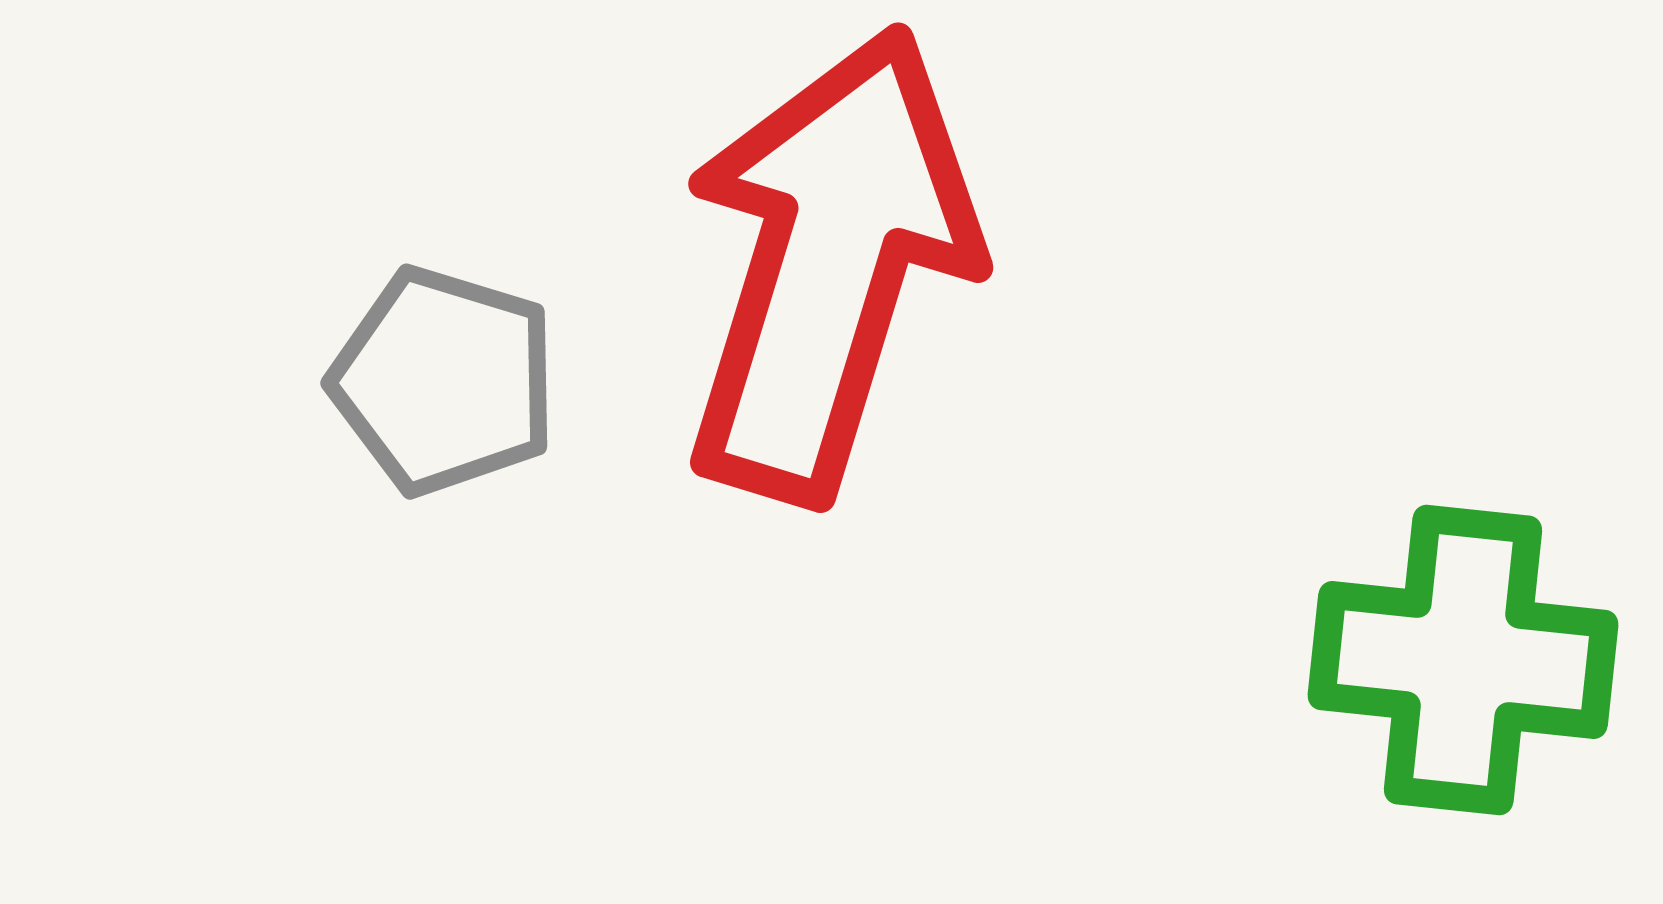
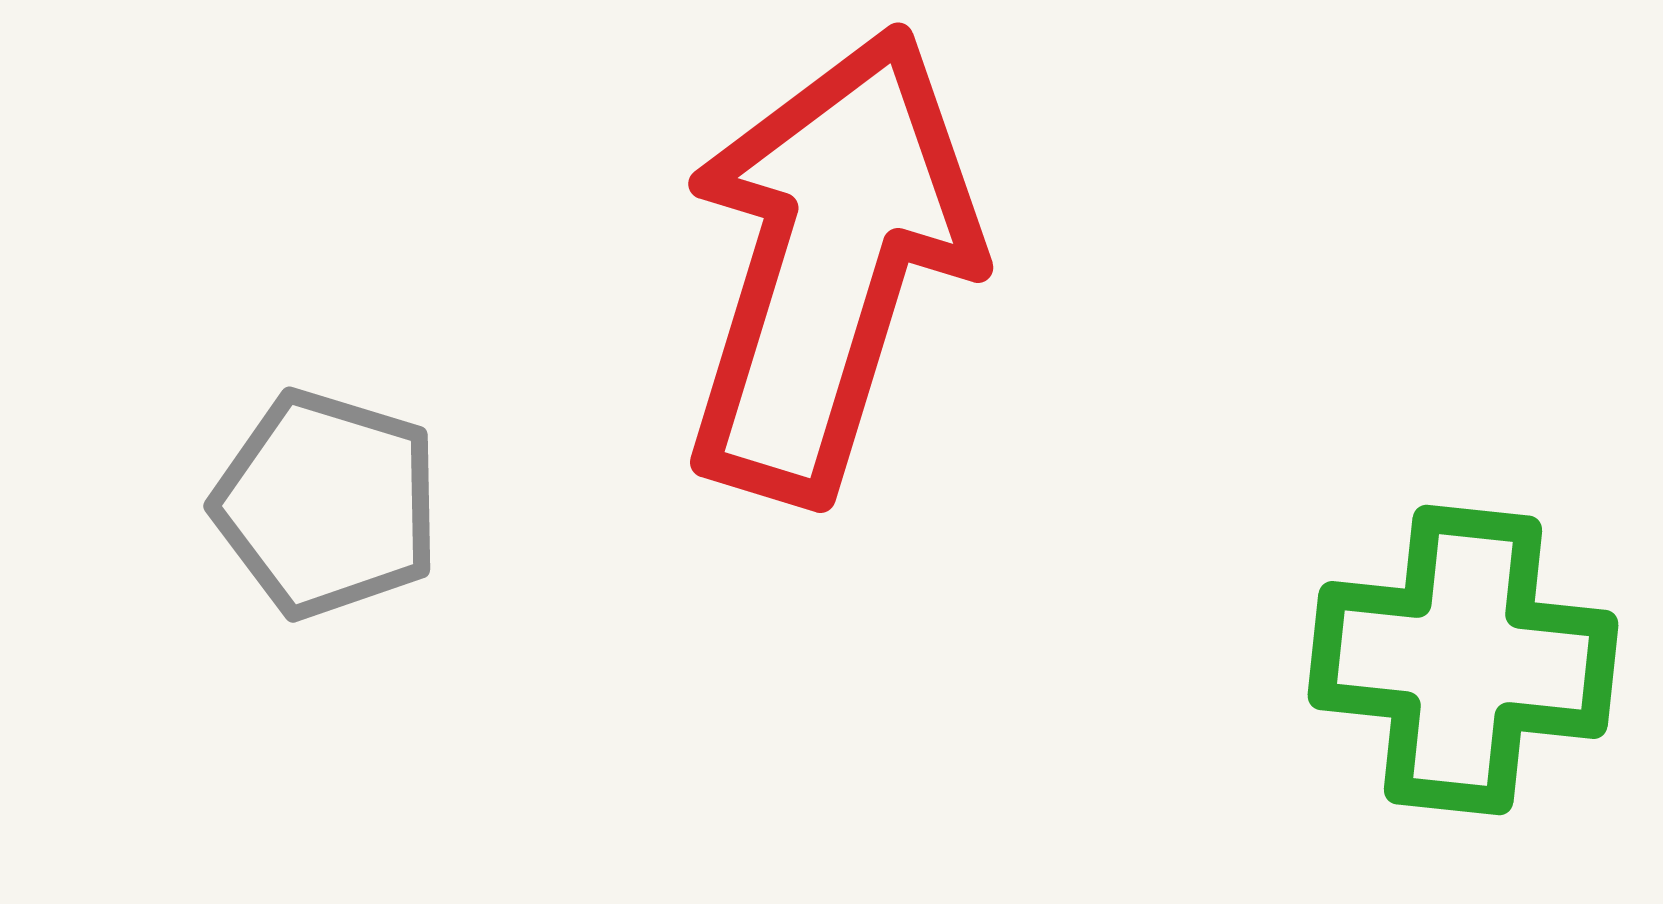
gray pentagon: moved 117 px left, 123 px down
